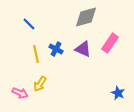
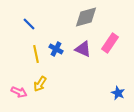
pink arrow: moved 1 px left, 1 px up
